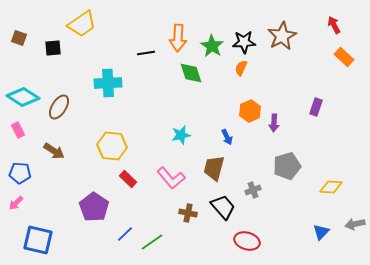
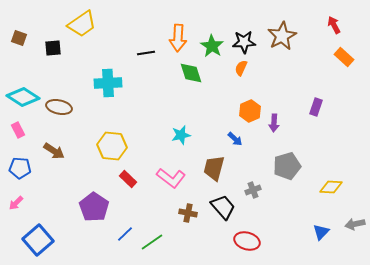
brown ellipse: rotated 70 degrees clockwise
blue arrow: moved 8 px right, 2 px down; rotated 21 degrees counterclockwise
blue pentagon: moved 5 px up
pink L-shape: rotated 12 degrees counterclockwise
blue square: rotated 36 degrees clockwise
